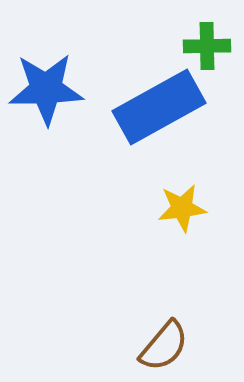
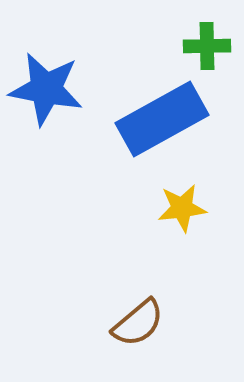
blue star: rotated 12 degrees clockwise
blue rectangle: moved 3 px right, 12 px down
brown semicircle: moved 26 px left, 23 px up; rotated 10 degrees clockwise
